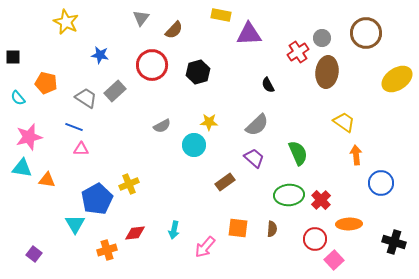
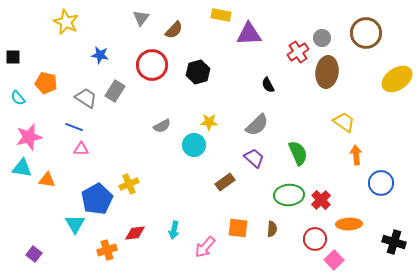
gray rectangle at (115, 91): rotated 15 degrees counterclockwise
